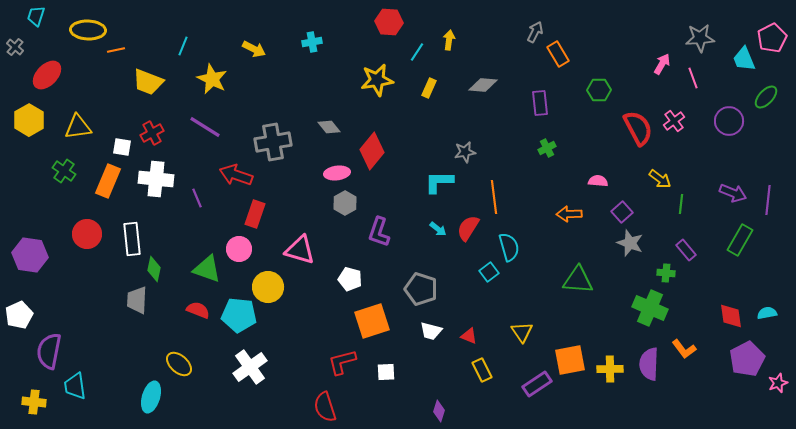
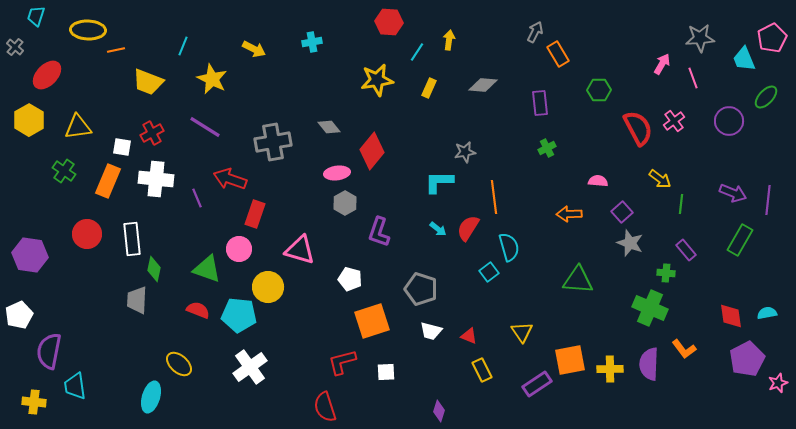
red arrow at (236, 175): moved 6 px left, 4 px down
